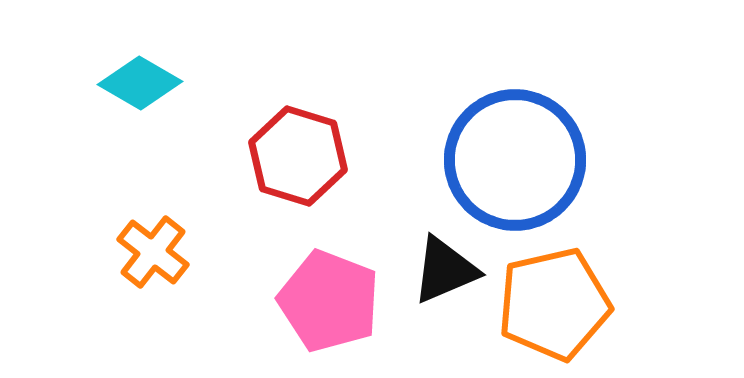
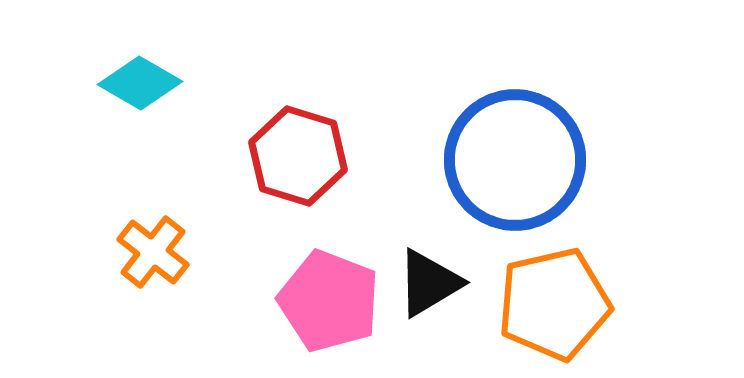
black triangle: moved 16 px left, 13 px down; rotated 8 degrees counterclockwise
